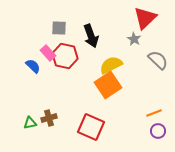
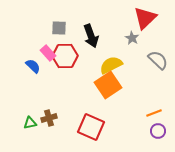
gray star: moved 2 px left, 1 px up
red hexagon: rotated 15 degrees counterclockwise
